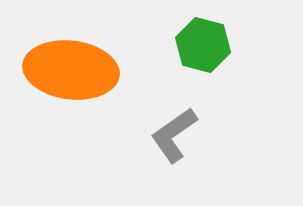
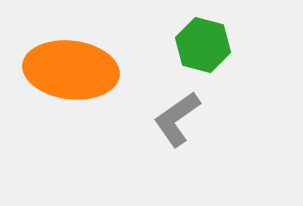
gray L-shape: moved 3 px right, 16 px up
